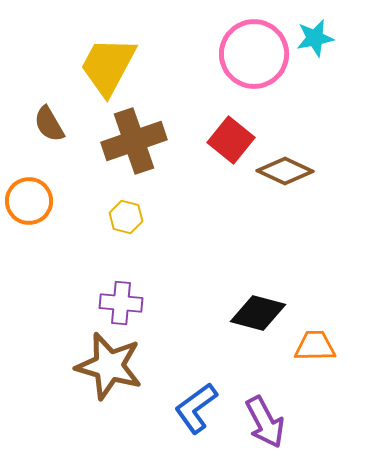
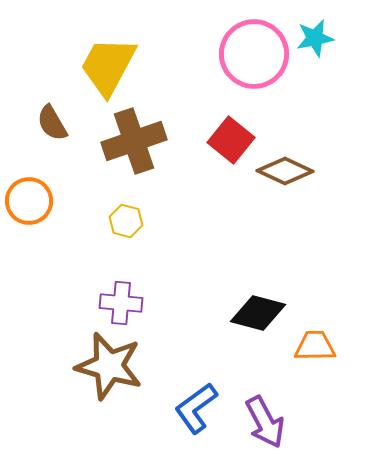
brown semicircle: moved 3 px right, 1 px up
yellow hexagon: moved 4 px down
